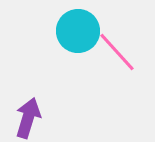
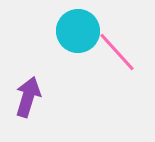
purple arrow: moved 21 px up
